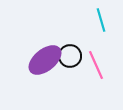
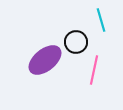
black circle: moved 6 px right, 14 px up
pink line: moved 2 px left, 5 px down; rotated 36 degrees clockwise
